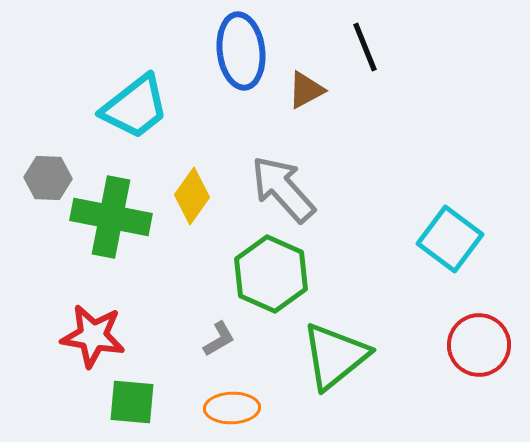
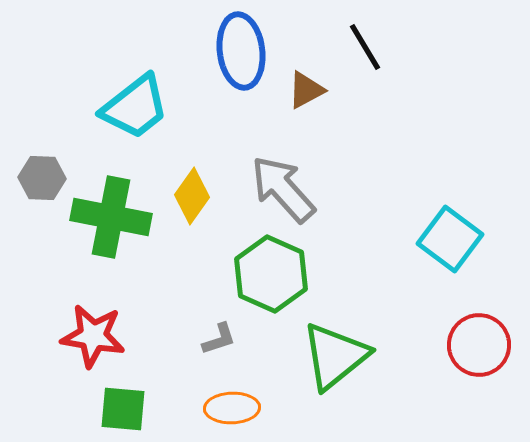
black line: rotated 9 degrees counterclockwise
gray hexagon: moved 6 px left
gray L-shape: rotated 12 degrees clockwise
green square: moved 9 px left, 7 px down
